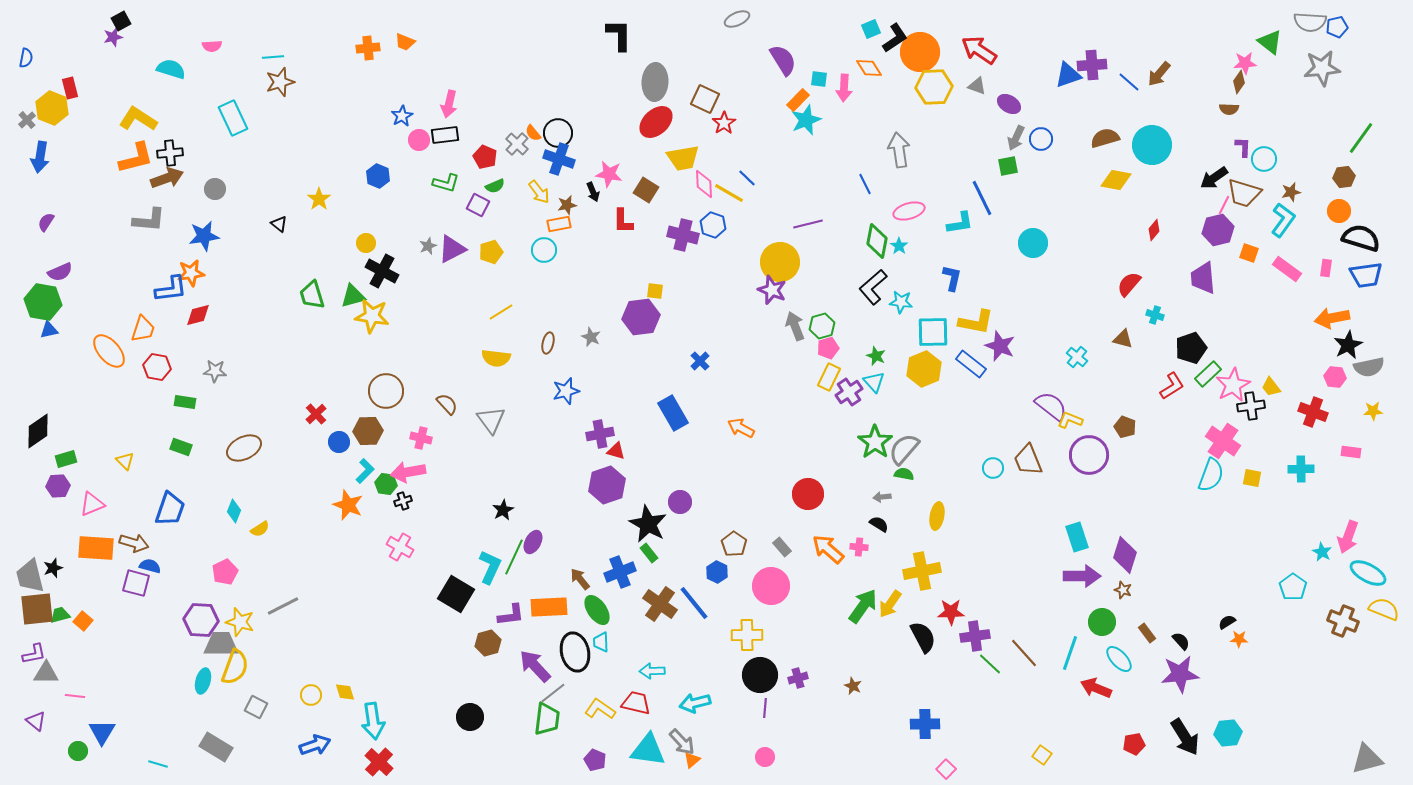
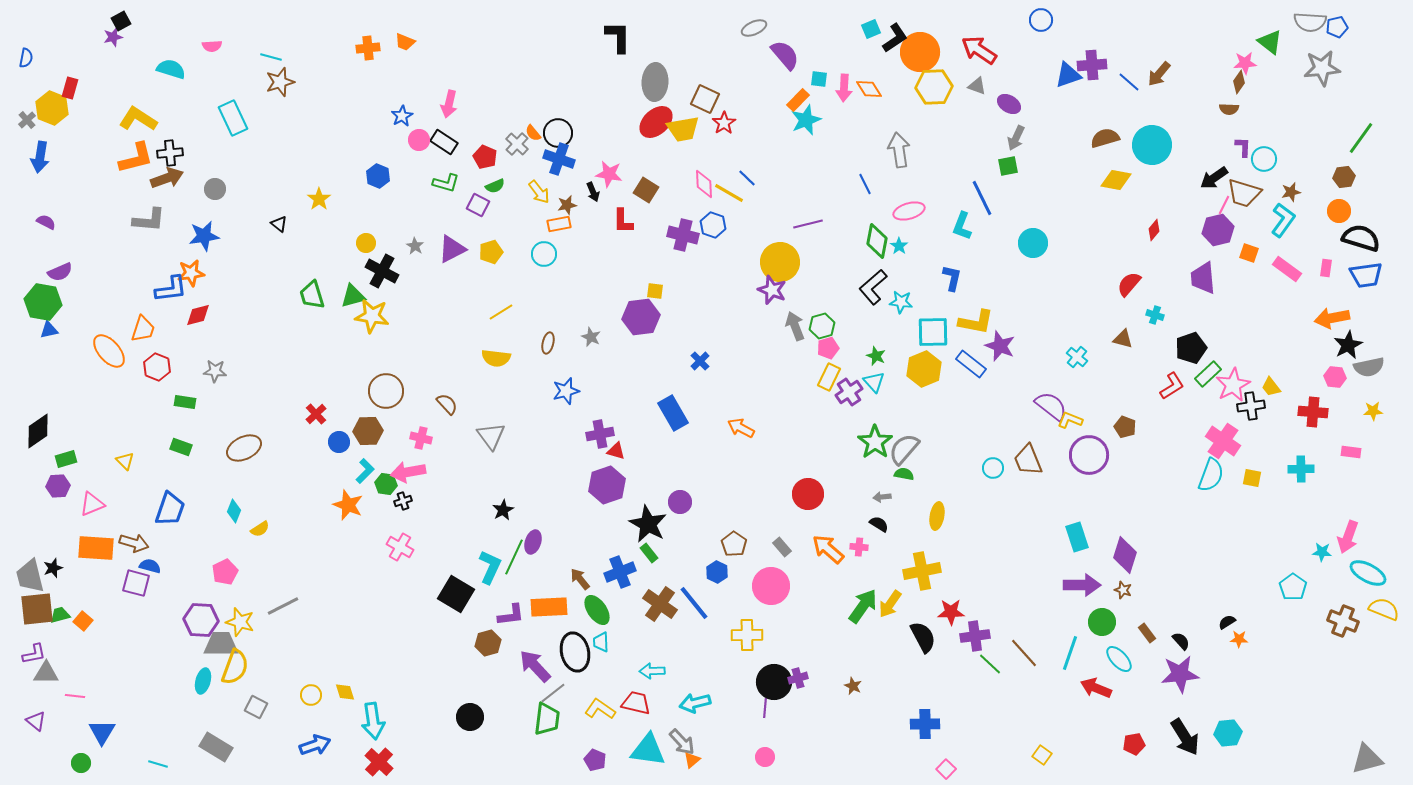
gray ellipse at (737, 19): moved 17 px right, 9 px down
black L-shape at (619, 35): moved 1 px left, 2 px down
cyan line at (273, 57): moved 2 px left; rotated 20 degrees clockwise
purple semicircle at (783, 60): moved 2 px right, 5 px up; rotated 8 degrees counterclockwise
orange diamond at (869, 68): moved 21 px down
red rectangle at (70, 88): rotated 30 degrees clockwise
black rectangle at (445, 135): moved 1 px left, 7 px down; rotated 40 degrees clockwise
blue circle at (1041, 139): moved 119 px up
yellow trapezoid at (683, 158): moved 29 px up
purple semicircle at (46, 222): rotated 84 degrees clockwise
cyan L-shape at (960, 223): moved 2 px right, 3 px down; rotated 120 degrees clockwise
gray star at (428, 246): moved 13 px left; rotated 18 degrees counterclockwise
cyan circle at (544, 250): moved 4 px down
red hexagon at (157, 367): rotated 12 degrees clockwise
red cross at (1313, 412): rotated 16 degrees counterclockwise
gray triangle at (491, 420): moved 16 px down
purple ellipse at (533, 542): rotated 10 degrees counterclockwise
cyan star at (1322, 552): rotated 24 degrees counterclockwise
purple arrow at (1082, 576): moved 9 px down
black circle at (760, 675): moved 14 px right, 7 px down
green circle at (78, 751): moved 3 px right, 12 px down
